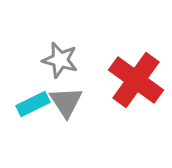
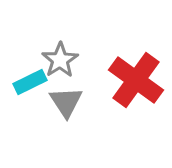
gray star: rotated 24 degrees clockwise
cyan rectangle: moved 3 px left, 22 px up
